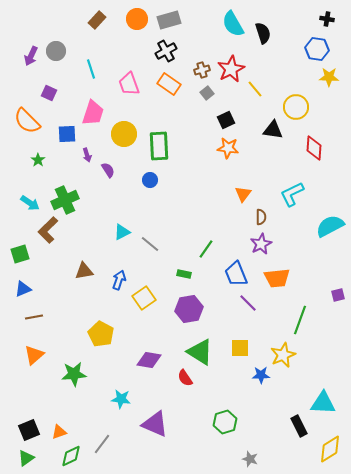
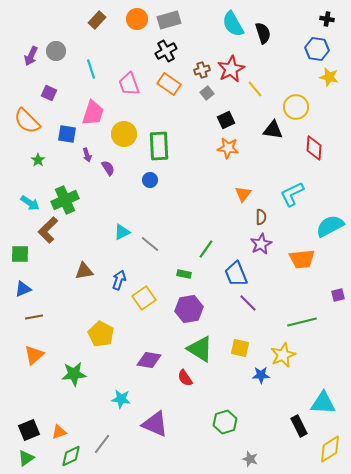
yellow star at (329, 77): rotated 12 degrees clockwise
blue square at (67, 134): rotated 12 degrees clockwise
purple semicircle at (108, 170): moved 2 px up
green square at (20, 254): rotated 18 degrees clockwise
orange trapezoid at (277, 278): moved 25 px right, 19 px up
green line at (300, 320): moved 2 px right, 2 px down; rotated 56 degrees clockwise
yellow square at (240, 348): rotated 12 degrees clockwise
green triangle at (200, 352): moved 3 px up
